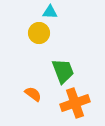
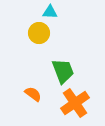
orange cross: rotated 16 degrees counterclockwise
